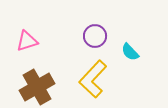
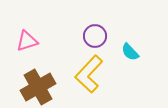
yellow L-shape: moved 4 px left, 5 px up
brown cross: moved 1 px right
